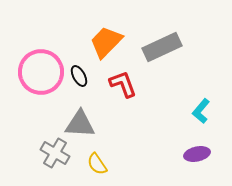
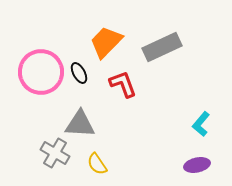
black ellipse: moved 3 px up
cyan L-shape: moved 13 px down
purple ellipse: moved 11 px down
